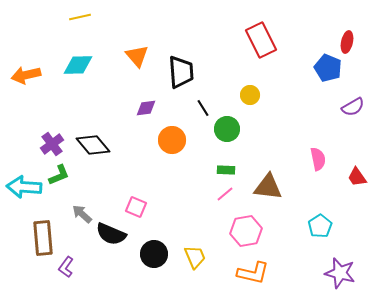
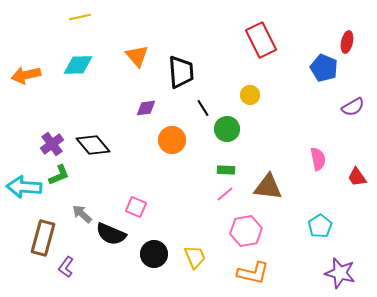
blue pentagon: moved 4 px left
brown rectangle: rotated 20 degrees clockwise
